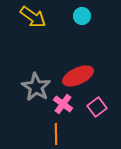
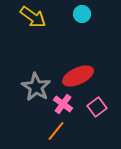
cyan circle: moved 2 px up
orange line: moved 3 px up; rotated 40 degrees clockwise
